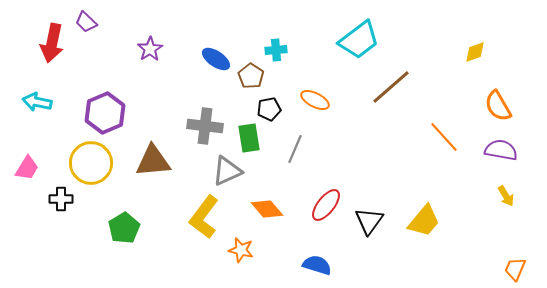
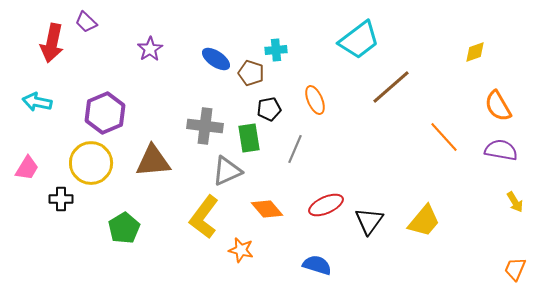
brown pentagon: moved 3 px up; rotated 15 degrees counterclockwise
orange ellipse: rotated 40 degrees clockwise
yellow arrow: moved 9 px right, 6 px down
red ellipse: rotated 28 degrees clockwise
